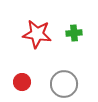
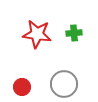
red circle: moved 5 px down
